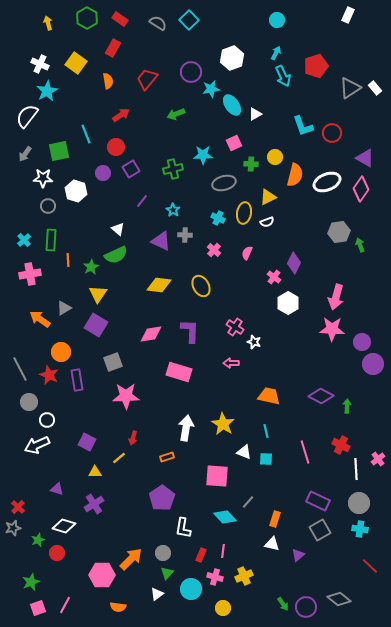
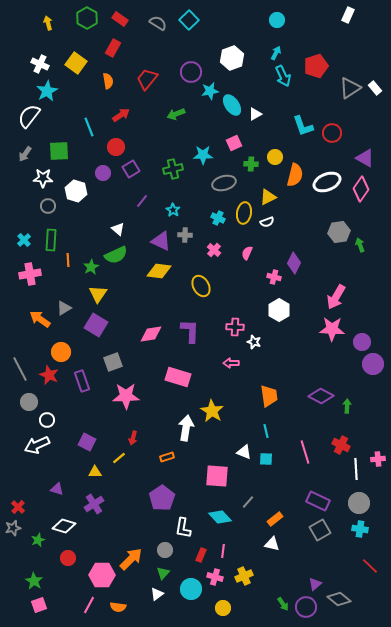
cyan star at (211, 89): moved 1 px left, 2 px down
white semicircle at (27, 116): moved 2 px right
cyan line at (86, 134): moved 3 px right, 7 px up
green square at (59, 151): rotated 10 degrees clockwise
pink cross at (274, 277): rotated 24 degrees counterclockwise
yellow diamond at (159, 285): moved 14 px up
pink arrow at (336, 297): rotated 15 degrees clockwise
white hexagon at (288, 303): moved 9 px left, 7 px down
pink cross at (235, 327): rotated 30 degrees counterclockwise
pink rectangle at (179, 372): moved 1 px left, 5 px down
purple rectangle at (77, 380): moved 5 px right, 1 px down; rotated 10 degrees counterclockwise
orange trapezoid at (269, 396): rotated 70 degrees clockwise
yellow star at (223, 424): moved 11 px left, 13 px up
pink cross at (378, 459): rotated 32 degrees clockwise
cyan diamond at (225, 517): moved 5 px left
orange rectangle at (275, 519): rotated 35 degrees clockwise
red circle at (57, 553): moved 11 px right, 5 px down
gray circle at (163, 553): moved 2 px right, 3 px up
purple triangle at (298, 555): moved 17 px right, 29 px down
green triangle at (167, 573): moved 4 px left
green star at (31, 582): moved 3 px right, 1 px up; rotated 18 degrees counterclockwise
pink line at (65, 605): moved 24 px right
pink square at (38, 608): moved 1 px right, 3 px up
